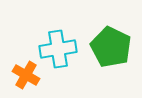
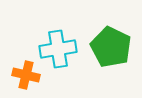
orange cross: rotated 16 degrees counterclockwise
